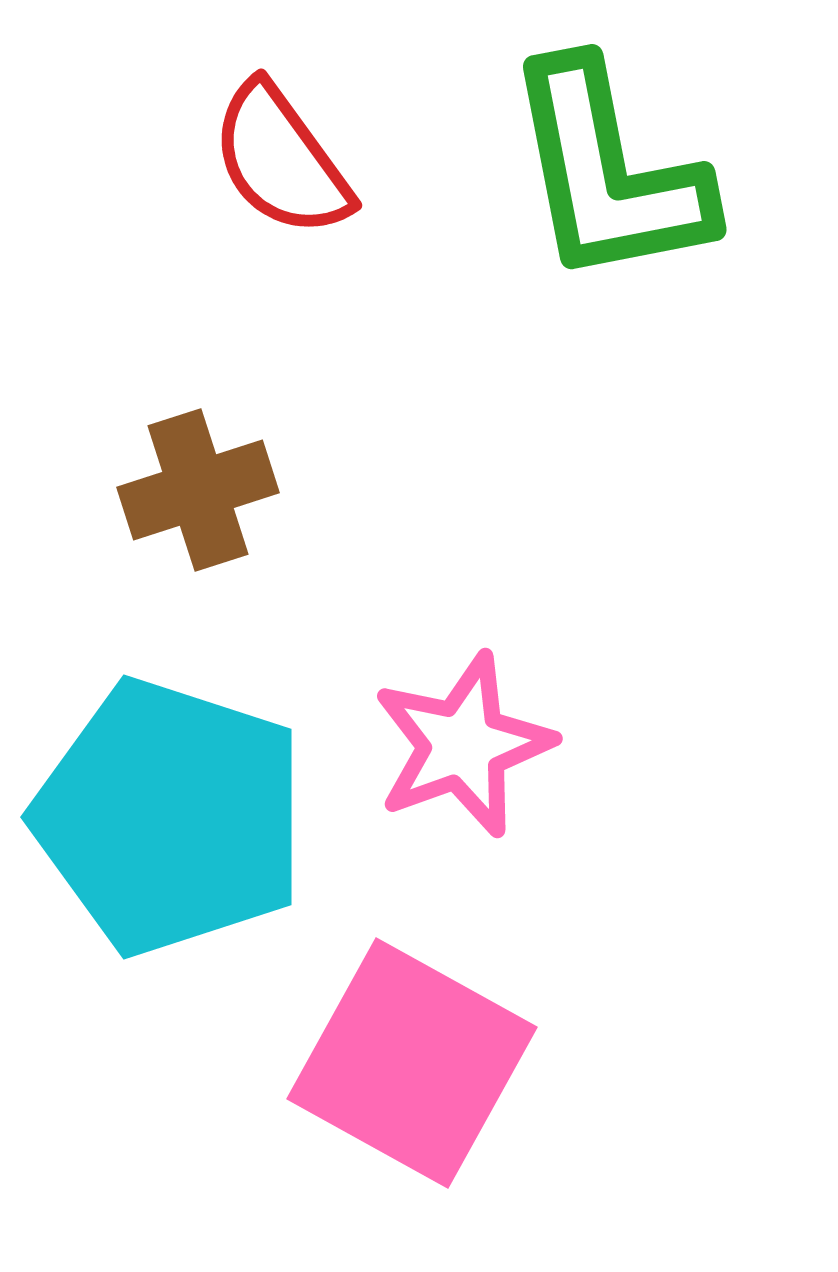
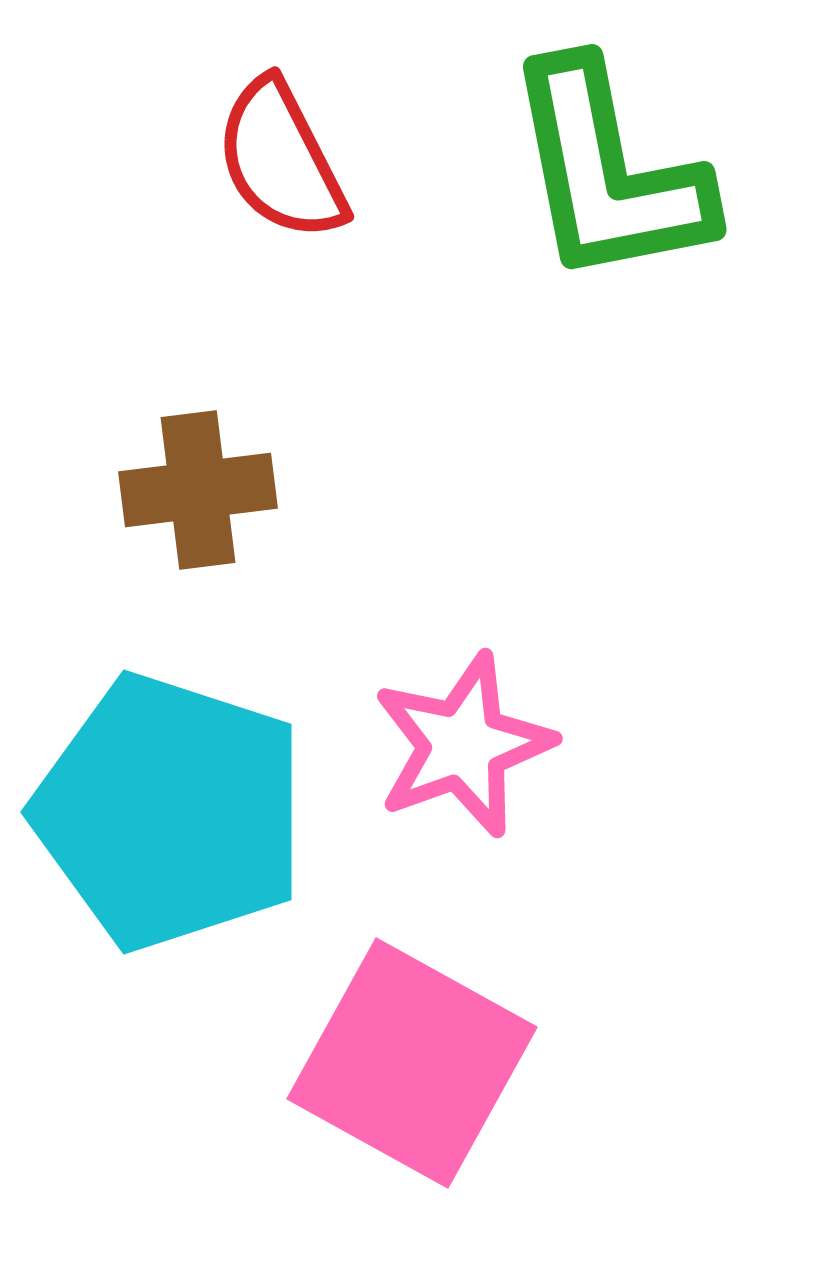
red semicircle: rotated 9 degrees clockwise
brown cross: rotated 11 degrees clockwise
cyan pentagon: moved 5 px up
